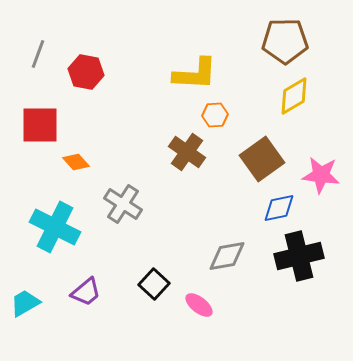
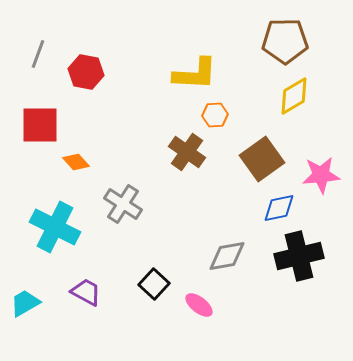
pink star: rotated 12 degrees counterclockwise
purple trapezoid: rotated 112 degrees counterclockwise
